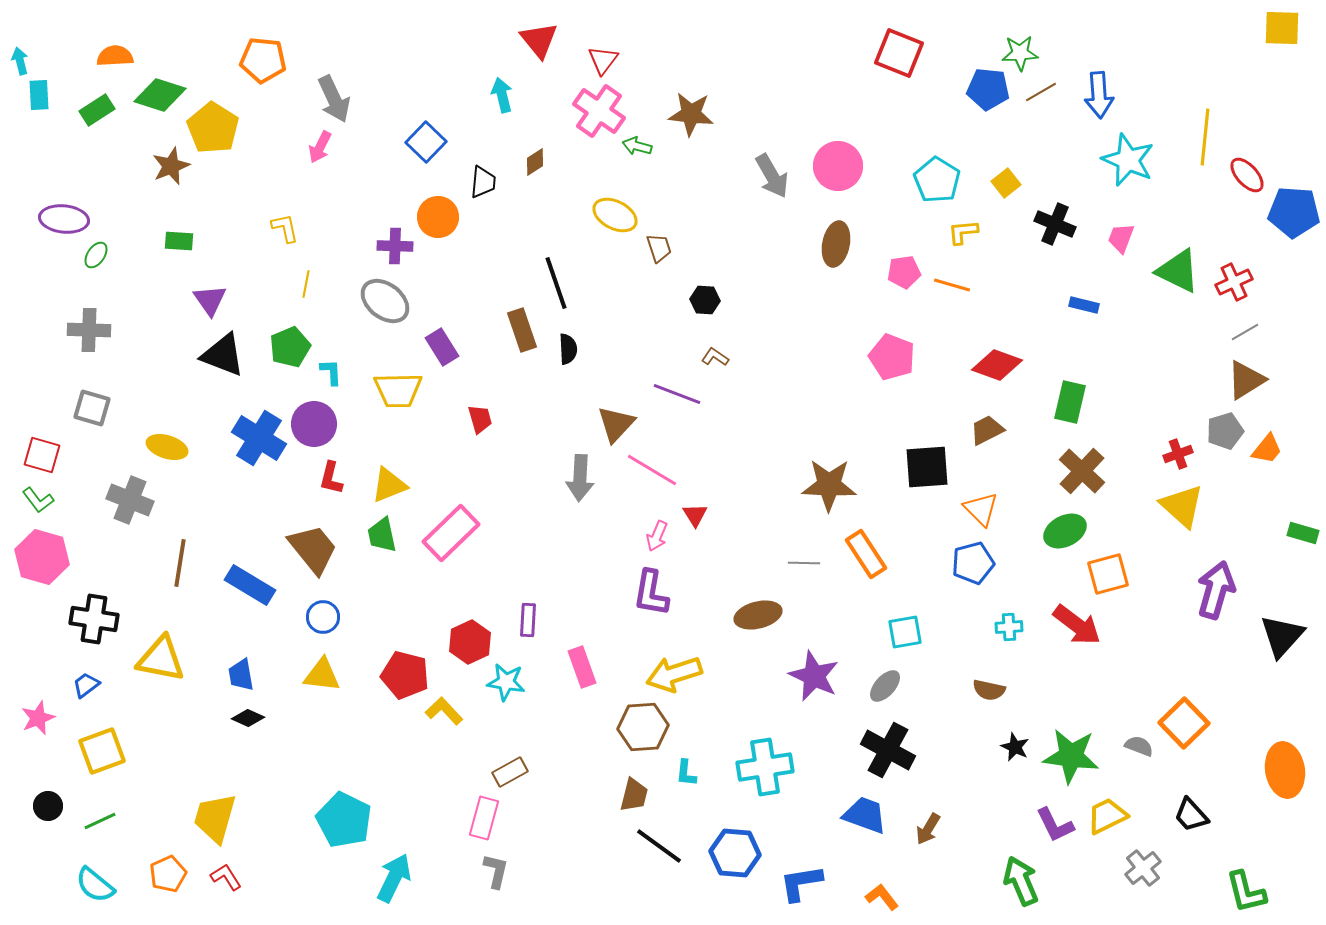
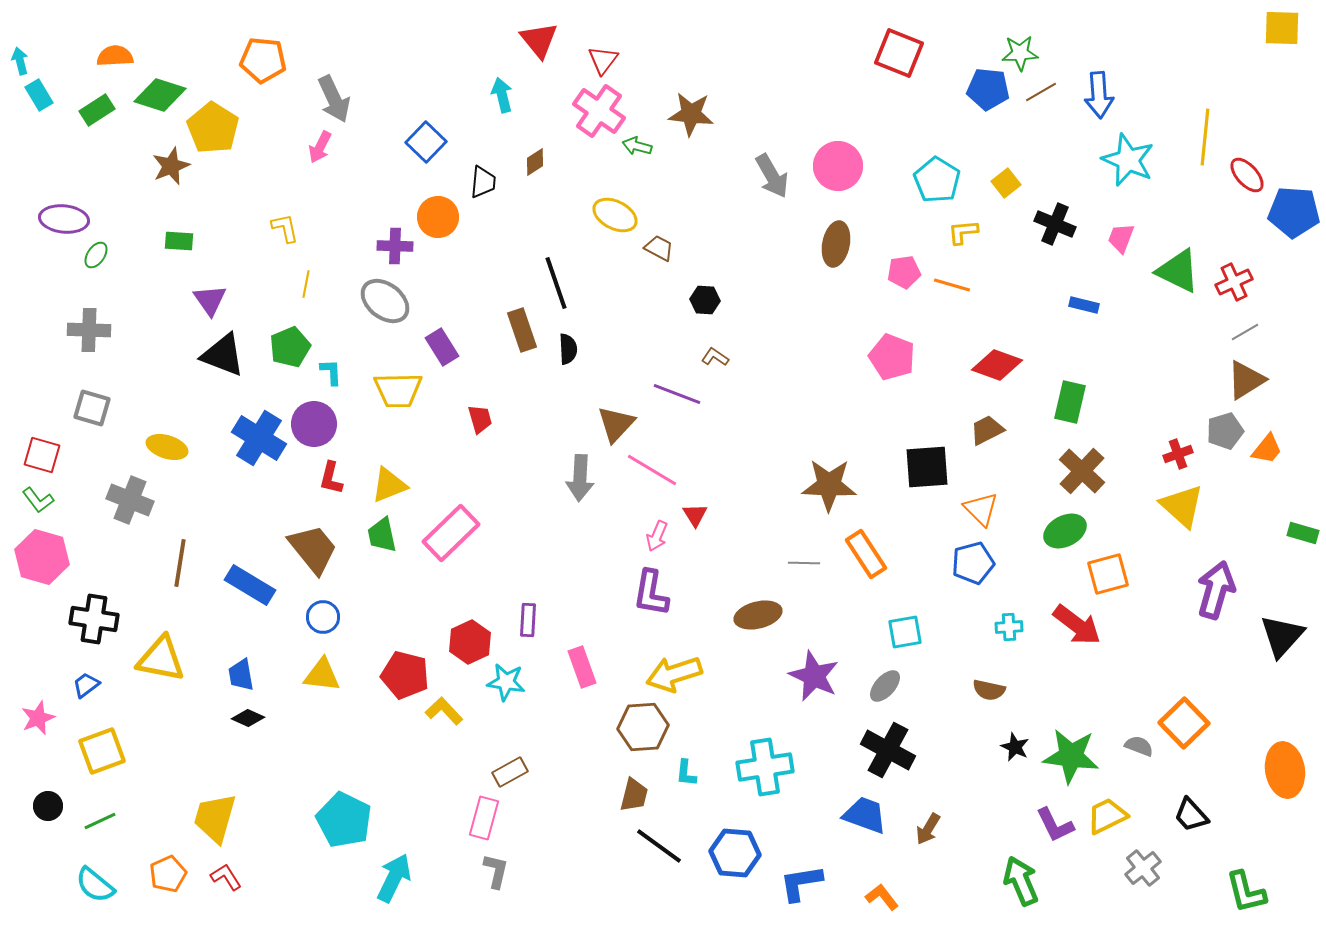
cyan rectangle at (39, 95): rotated 28 degrees counterclockwise
brown trapezoid at (659, 248): rotated 44 degrees counterclockwise
